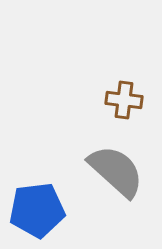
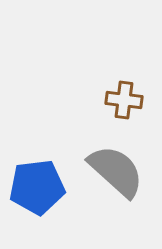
blue pentagon: moved 23 px up
